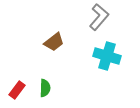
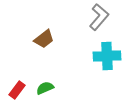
brown trapezoid: moved 10 px left, 3 px up
cyan cross: rotated 20 degrees counterclockwise
green semicircle: rotated 114 degrees counterclockwise
